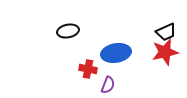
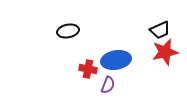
black trapezoid: moved 6 px left, 2 px up
blue ellipse: moved 7 px down
